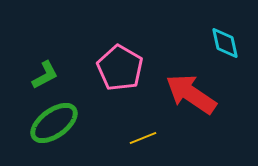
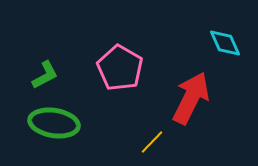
cyan diamond: rotated 12 degrees counterclockwise
red arrow: moved 4 px down; rotated 82 degrees clockwise
green ellipse: rotated 45 degrees clockwise
yellow line: moved 9 px right, 4 px down; rotated 24 degrees counterclockwise
